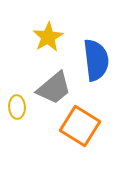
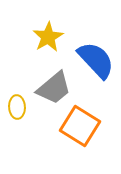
blue semicircle: rotated 36 degrees counterclockwise
